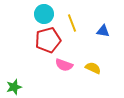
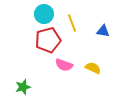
green star: moved 9 px right
